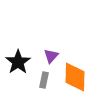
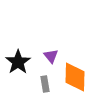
purple triangle: rotated 21 degrees counterclockwise
gray rectangle: moved 1 px right, 4 px down; rotated 21 degrees counterclockwise
